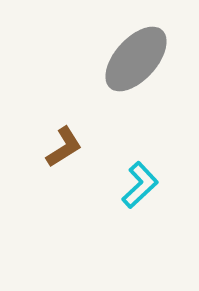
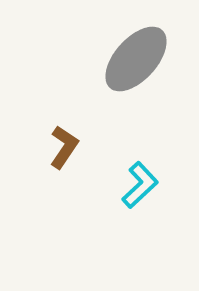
brown L-shape: rotated 24 degrees counterclockwise
